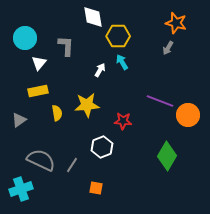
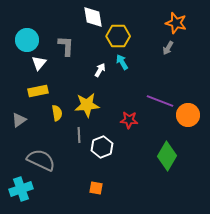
cyan circle: moved 2 px right, 2 px down
red star: moved 6 px right, 1 px up
gray line: moved 7 px right, 30 px up; rotated 35 degrees counterclockwise
